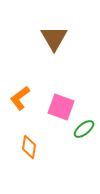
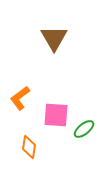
pink square: moved 5 px left, 8 px down; rotated 16 degrees counterclockwise
